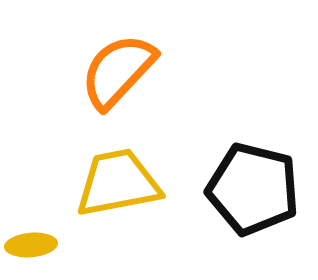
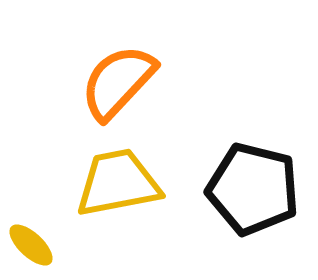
orange semicircle: moved 11 px down
yellow ellipse: rotated 48 degrees clockwise
